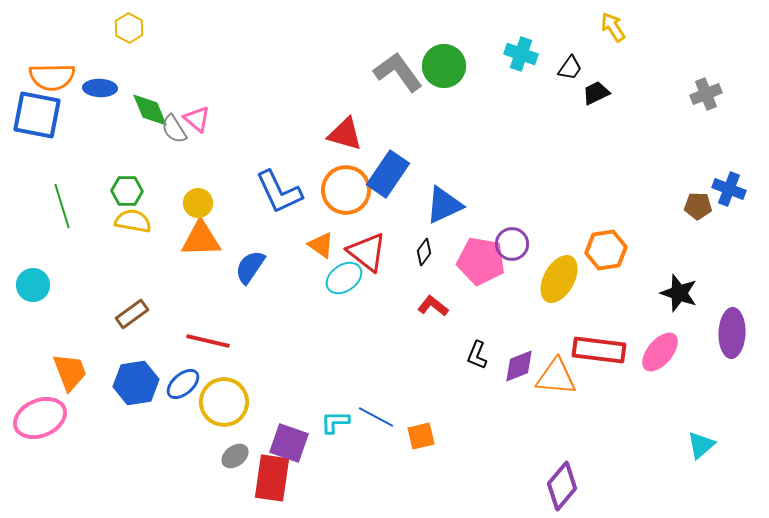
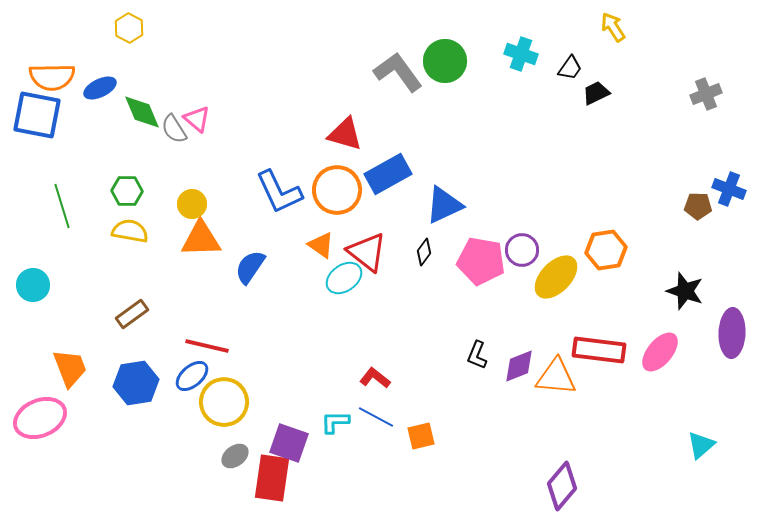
green circle at (444, 66): moved 1 px right, 5 px up
blue ellipse at (100, 88): rotated 28 degrees counterclockwise
green diamond at (150, 110): moved 8 px left, 2 px down
blue rectangle at (388, 174): rotated 27 degrees clockwise
orange circle at (346, 190): moved 9 px left
yellow circle at (198, 203): moved 6 px left, 1 px down
yellow semicircle at (133, 221): moved 3 px left, 10 px down
purple circle at (512, 244): moved 10 px right, 6 px down
yellow ellipse at (559, 279): moved 3 px left, 2 px up; rotated 15 degrees clockwise
black star at (679, 293): moved 6 px right, 2 px up
red L-shape at (433, 306): moved 58 px left, 72 px down
red line at (208, 341): moved 1 px left, 5 px down
orange trapezoid at (70, 372): moved 4 px up
blue ellipse at (183, 384): moved 9 px right, 8 px up
